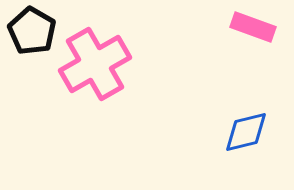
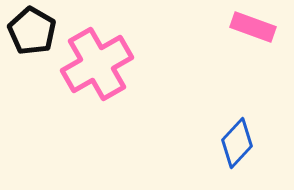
pink cross: moved 2 px right
blue diamond: moved 9 px left, 11 px down; rotated 33 degrees counterclockwise
